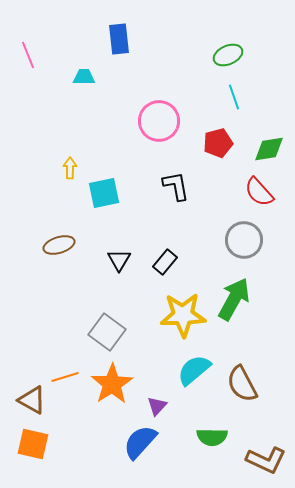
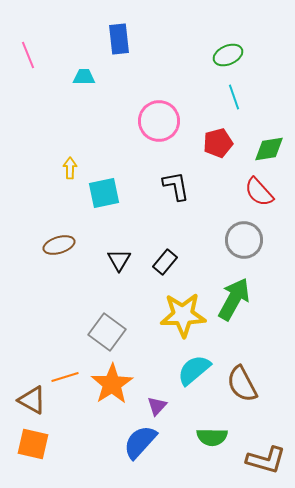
brown L-shape: rotated 9 degrees counterclockwise
